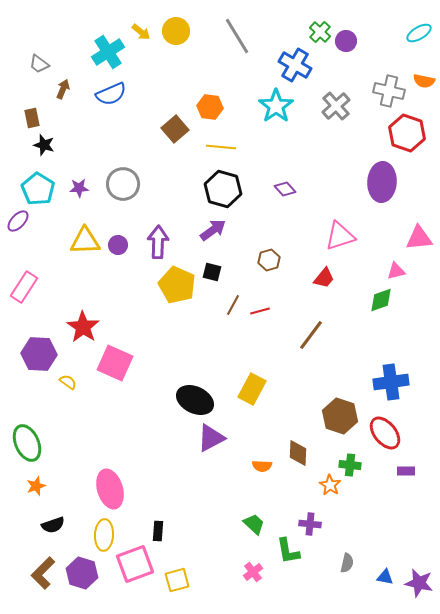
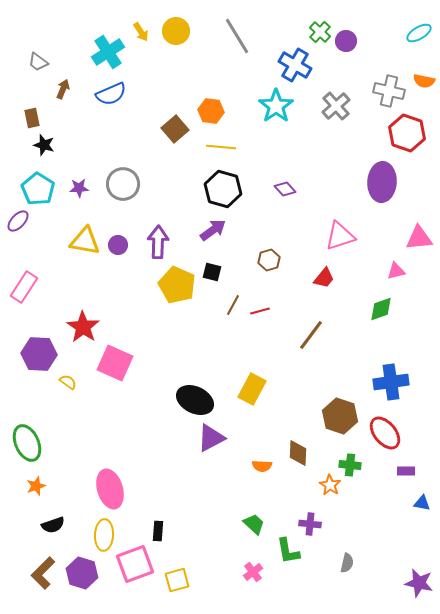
yellow arrow at (141, 32): rotated 18 degrees clockwise
gray trapezoid at (39, 64): moved 1 px left, 2 px up
orange hexagon at (210, 107): moved 1 px right, 4 px down
yellow triangle at (85, 241): rotated 12 degrees clockwise
green diamond at (381, 300): moved 9 px down
blue triangle at (385, 577): moved 37 px right, 74 px up
